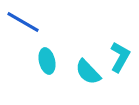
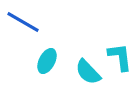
cyan L-shape: rotated 36 degrees counterclockwise
cyan ellipse: rotated 40 degrees clockwise
